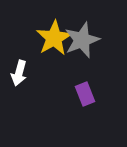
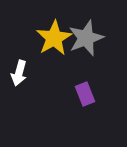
gray star: moved 4 px right, 2 px up
